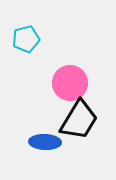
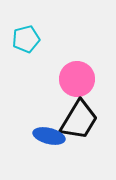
pink circle: moved 7 px right, 4 px up
blue ellipse: moved 4 px right, 6 px up; rotated 12 degrees clockwise
